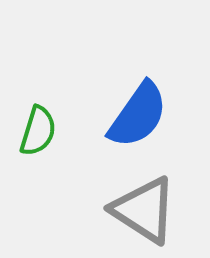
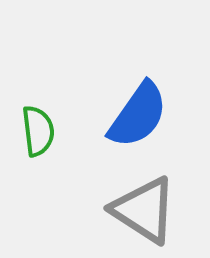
green semicircle: rotated 24 degrees counterclockwise
